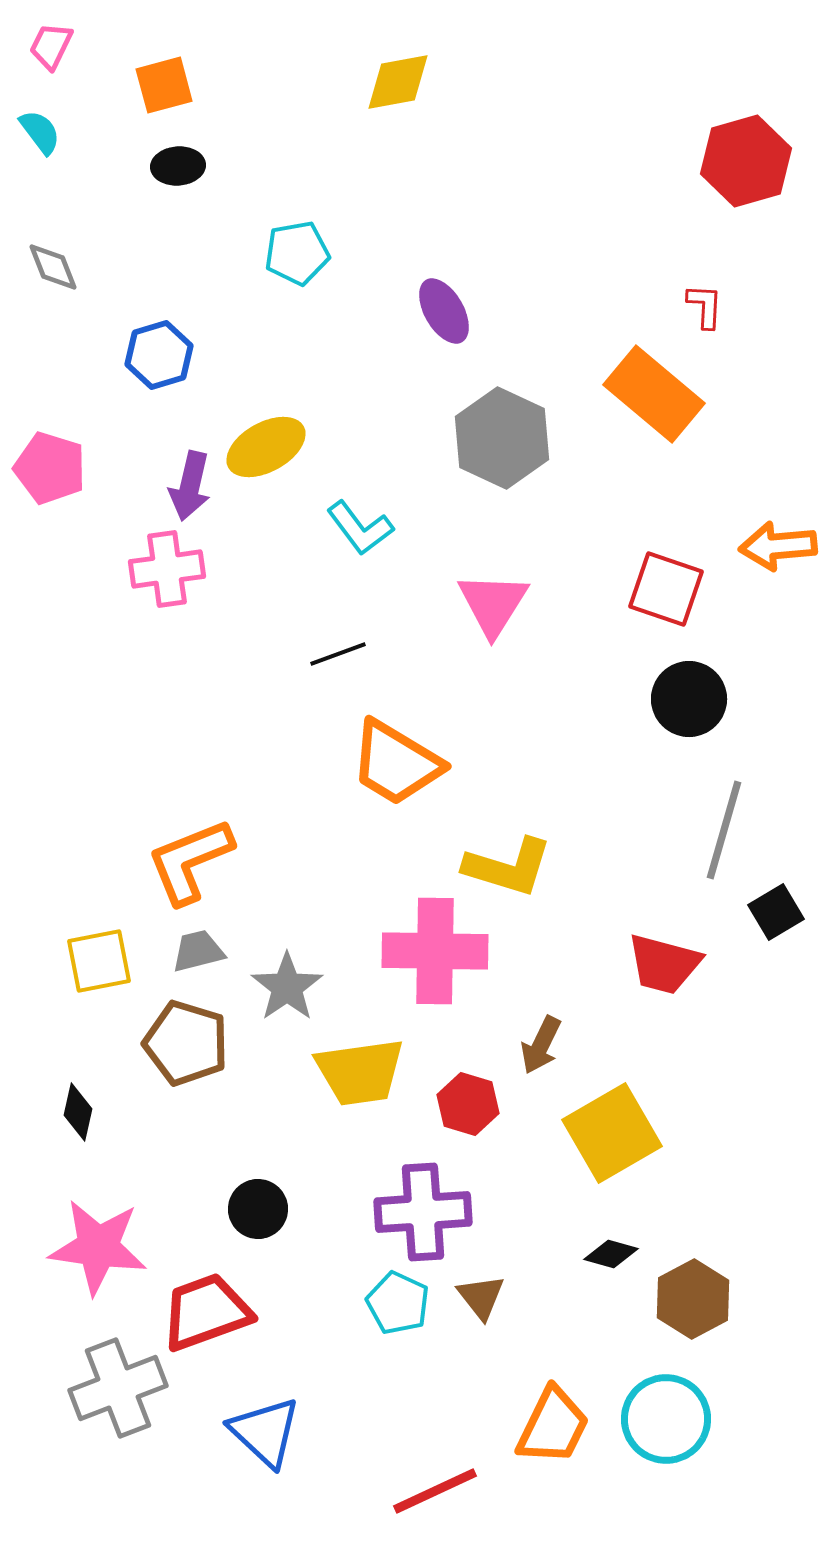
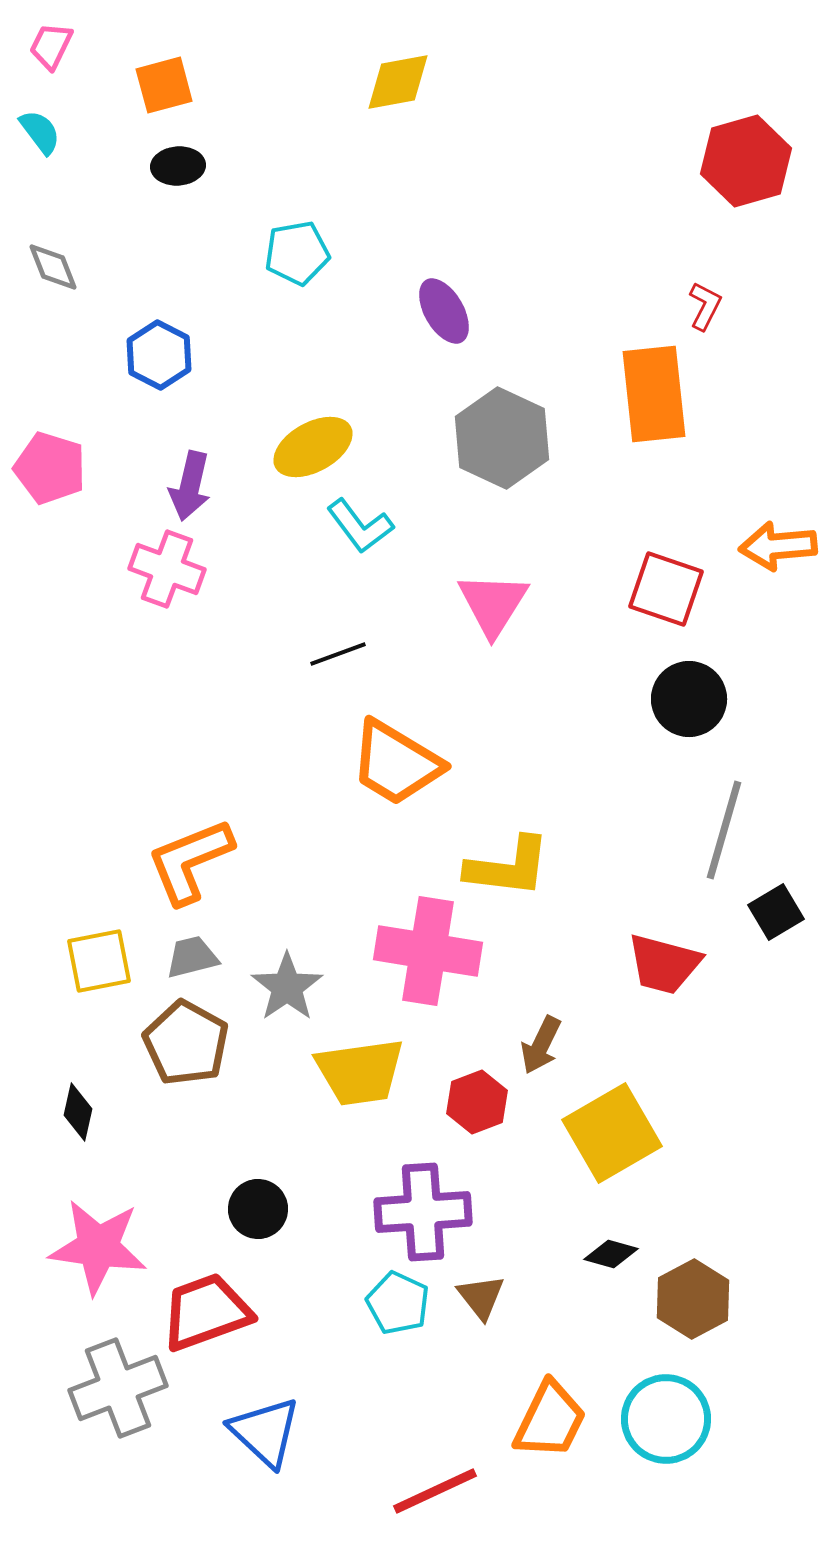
red L-shape at (705, 306): rotated 24 degrees clockwise
blue hexagon at (159, 355): rotated 16 degrees counterclockwise
orange rectangle at (654, 394): rotated 44 degrees clockwise
yellow ellipse at (266, 447): moved 47 px right
cyan L-shape at (360, 528): moved 2 px up
pink cross at (167, 569): rotated 28 degrees clockwise
yellow L-shape at (508, 867): rotated 10 degrees counterclockwise
gray trapezoid at (198, 951): moved 6 px left, 6 px down
pink cross at (435, 951): moved 7 px left; rotated 8 degrees clockwise
brown pentagon at (186, 1043): rotated 12 degrees clockwise
red hexagon at (468, 1104): moved 9 px right, 2 px up; rotated 22 degrees clockwise
orange trapezoid at (553, 1426): moved 3 px left, 6 px up
